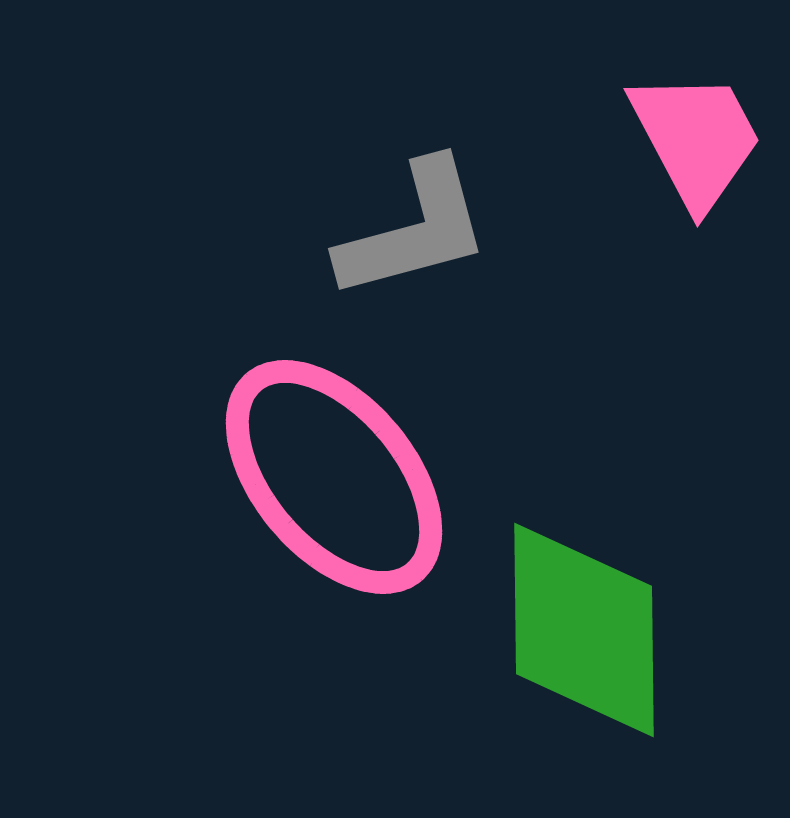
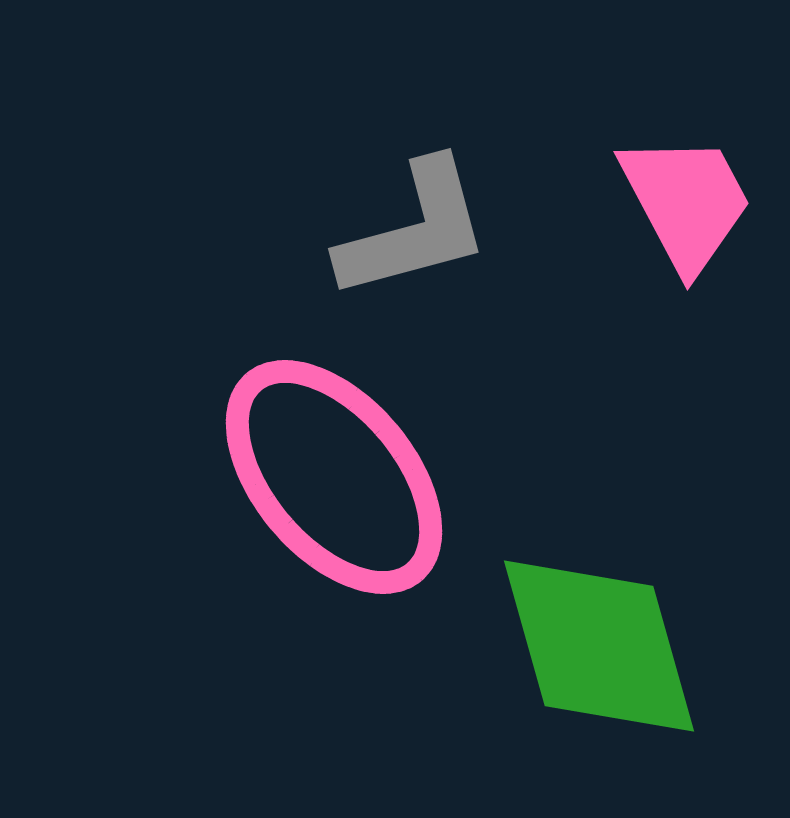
pink trapezoid: moved 10 px left, 63 px down
green diamond: moved 15 px right, 16 px down; rotated 15 degrees counterclockwise
